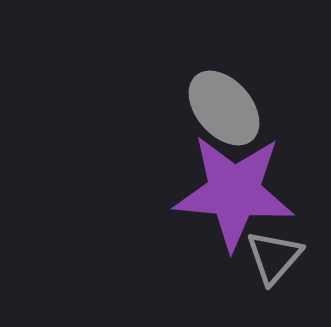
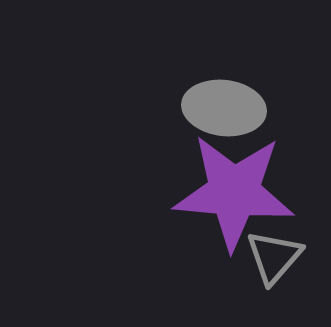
gray ellipse: rotated 42 degrees counterclockwise
